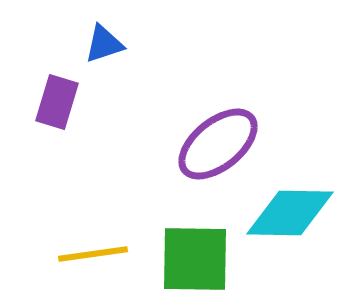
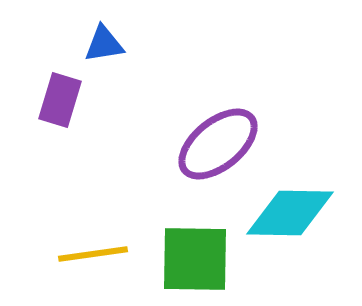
blue triangle: rotated 9 degrees clockwise
purple rectangle: moved 3 px right, 2 px up
